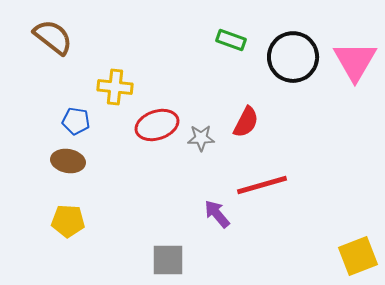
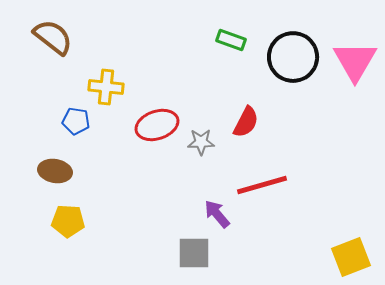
yellow cross: moved 9 px left
gray star: moved 4 px down
brown ellipse: moved 13 px left, 10 px down
yellow square: moved 7 px left, 1 px down
gray square: moved 26 px right, 7 px up
